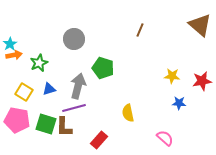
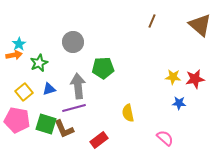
brown line: moved 12 px right, 9 px up
gray circle: moved 1 px left, 3 px down
cyan star: moved 9 px right
green pentagon: rotated 20 degrees counterclockwise
yellow star: moved 1 px right, 1 px down
red star: moved 7 px left, 2 px up
gray arrow: rotated 20 degrees counterclockwise
yellow square: rotated 18 degrees clockwise
brown L-shape: moved 2 px down; rotated 25 degrees counterclockwise
red rectangle: rotated 12 degrees clockwise
